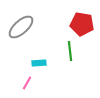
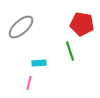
green line: rotated 12 degrees counterclockwise
pink line: moved 2 px right; rotated 16 degrees counterclockwise
